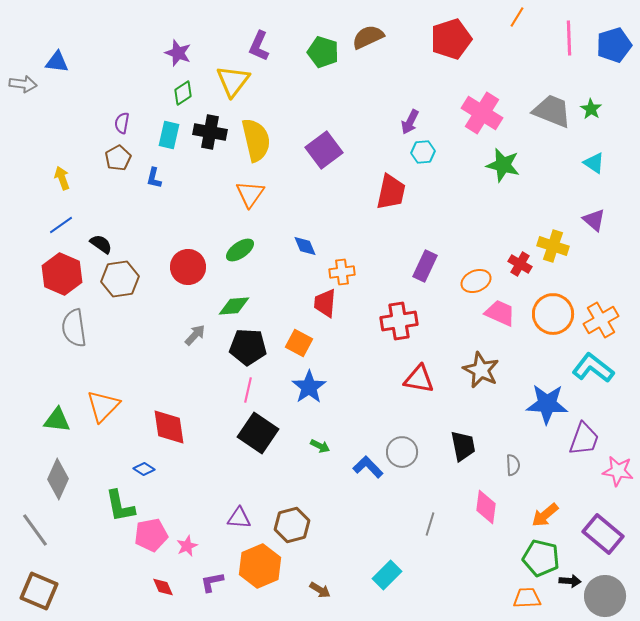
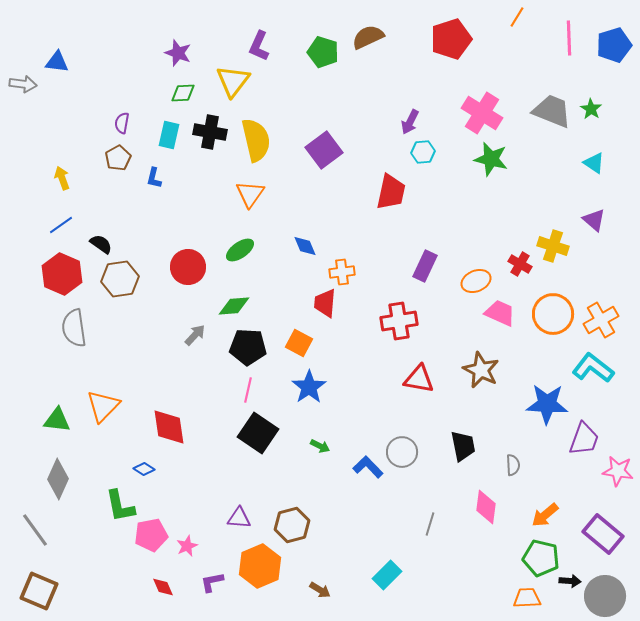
green diamond at (183, 93): rotated 30 degrees clockwise
green star at (503, 165): moved 12 px left, 6 px up
